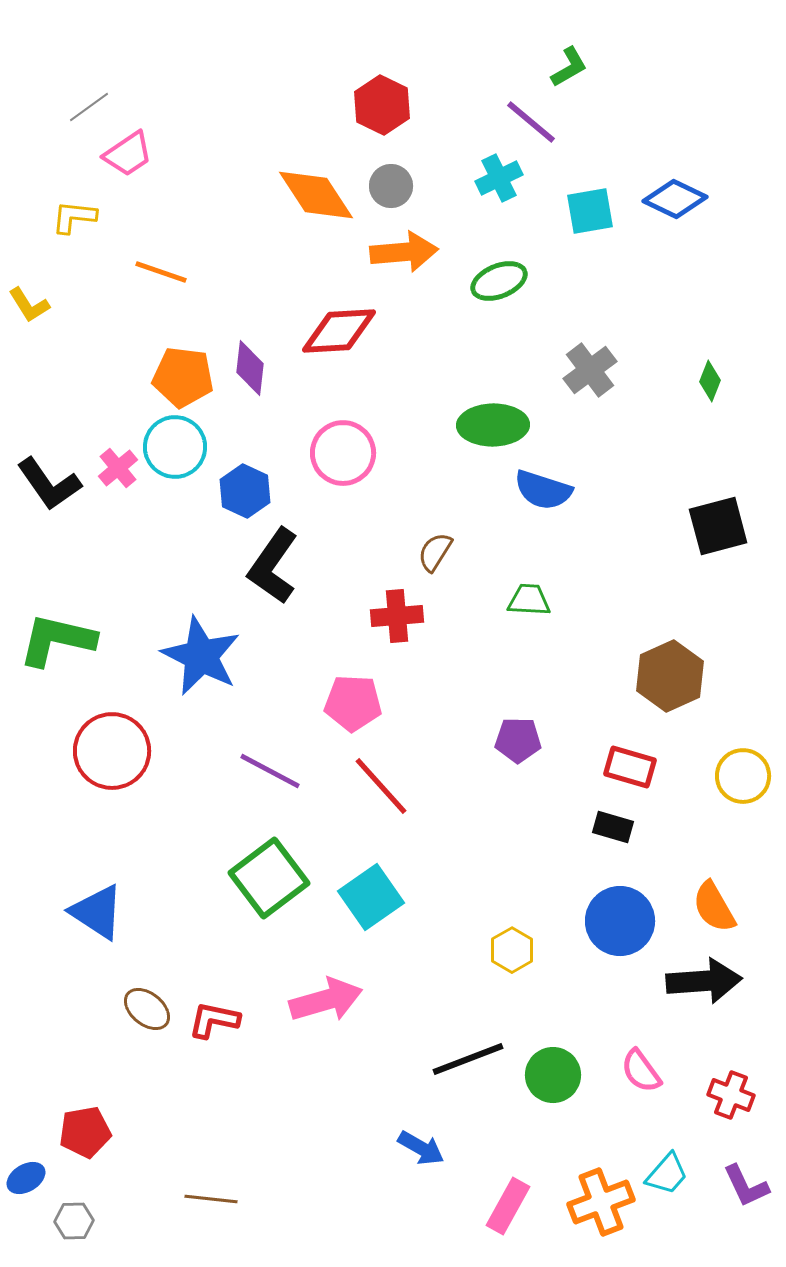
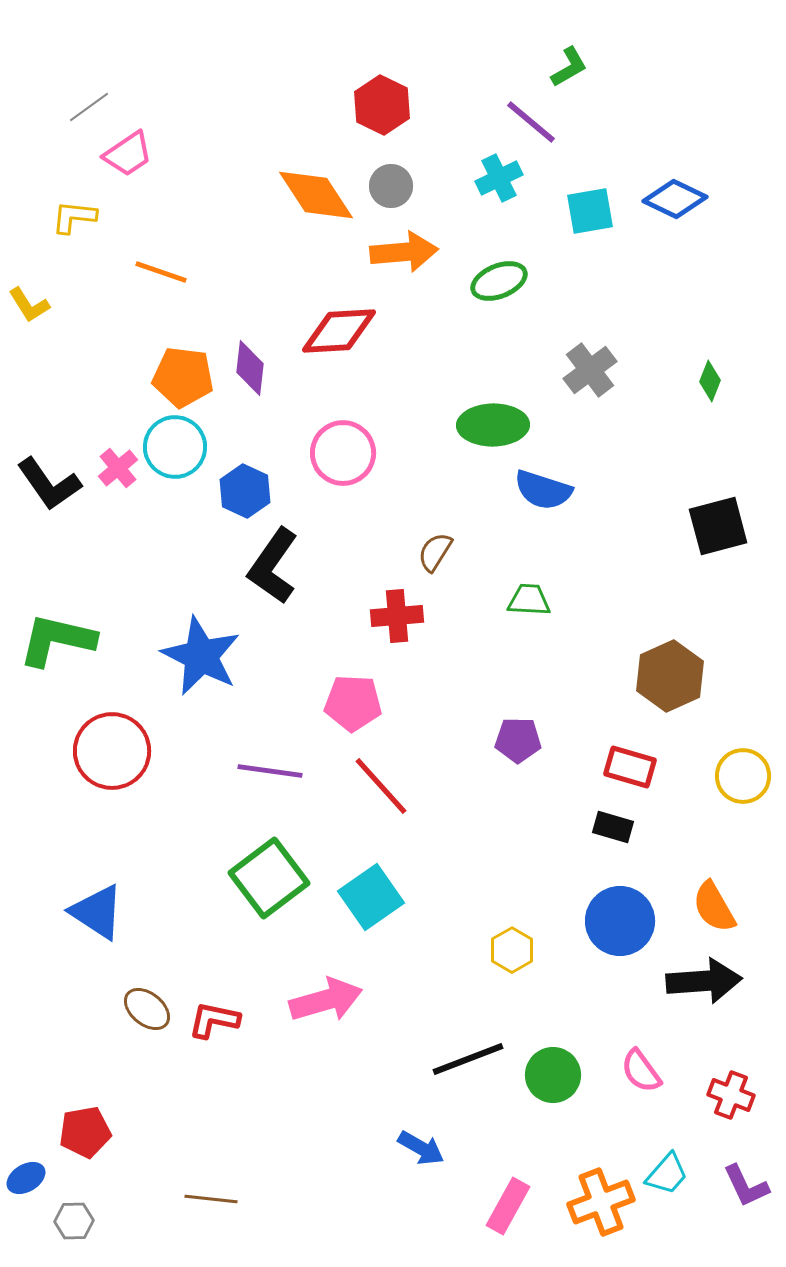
purple line at (270, 771): rotated 20 degrees counterclockwise
